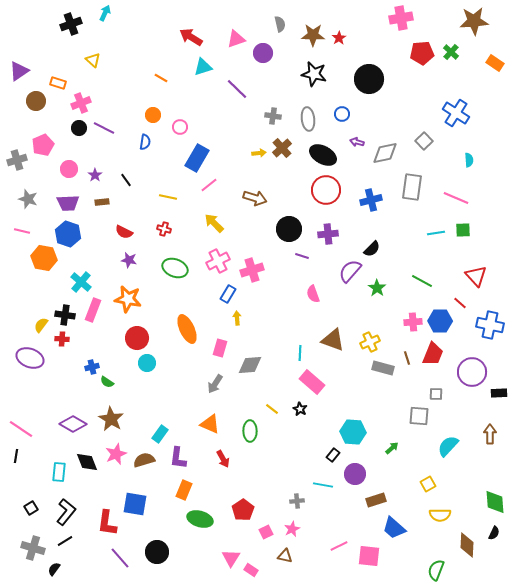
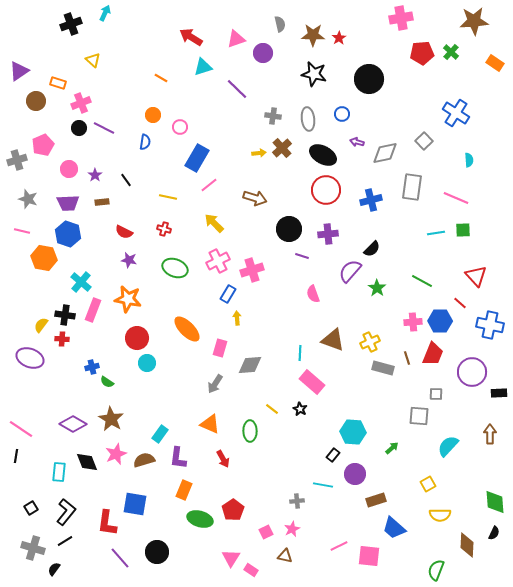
orange ellipse at (187, 329): rotated 20 degrees counterclockwise
red pentagon at (243, 510): moved 10 px left
